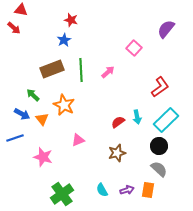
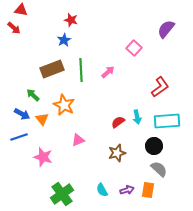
cyan rectangle: moved 1 px right, 1 px down; rotated 40 degrees clockwise
blue line: moved 4 px right, 1 px up
black circle: moved 5 px left
